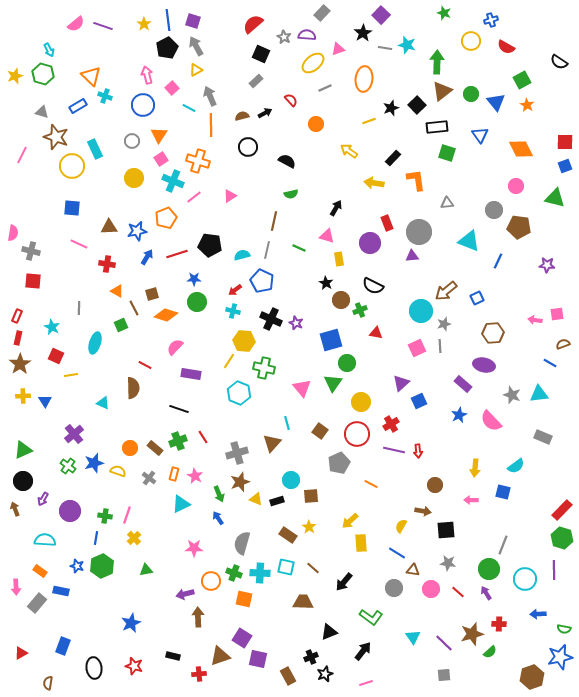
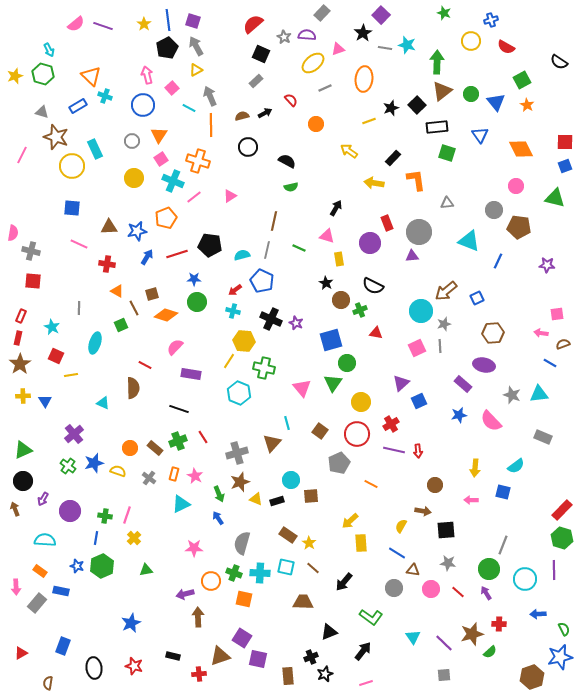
green semicircle at (291, 194): moved 7 px up
red rectangle at (17, 316): moved 4 px right
pink arrow at (535, 320): moved 6 px right, 13 px down
blue star at (459, 415): rotated 14 degrees clockwise
yellow star at (309, 527): moved 16 px down
green semicircle at (564, 629): rotated 128 degrees counterclockwise
brown rectangle at (288, 676): rotated 24 degrees clockwise
